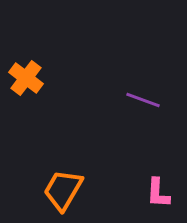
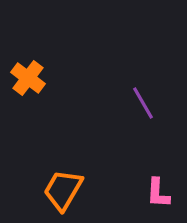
orange cross: moved 2 px right
purple line: moved 3 px down; rotated 40 degrees clockwise
